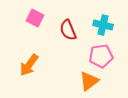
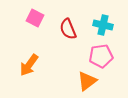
red semicircle: moved 1 px up
orange triangle: moved 2 px left
